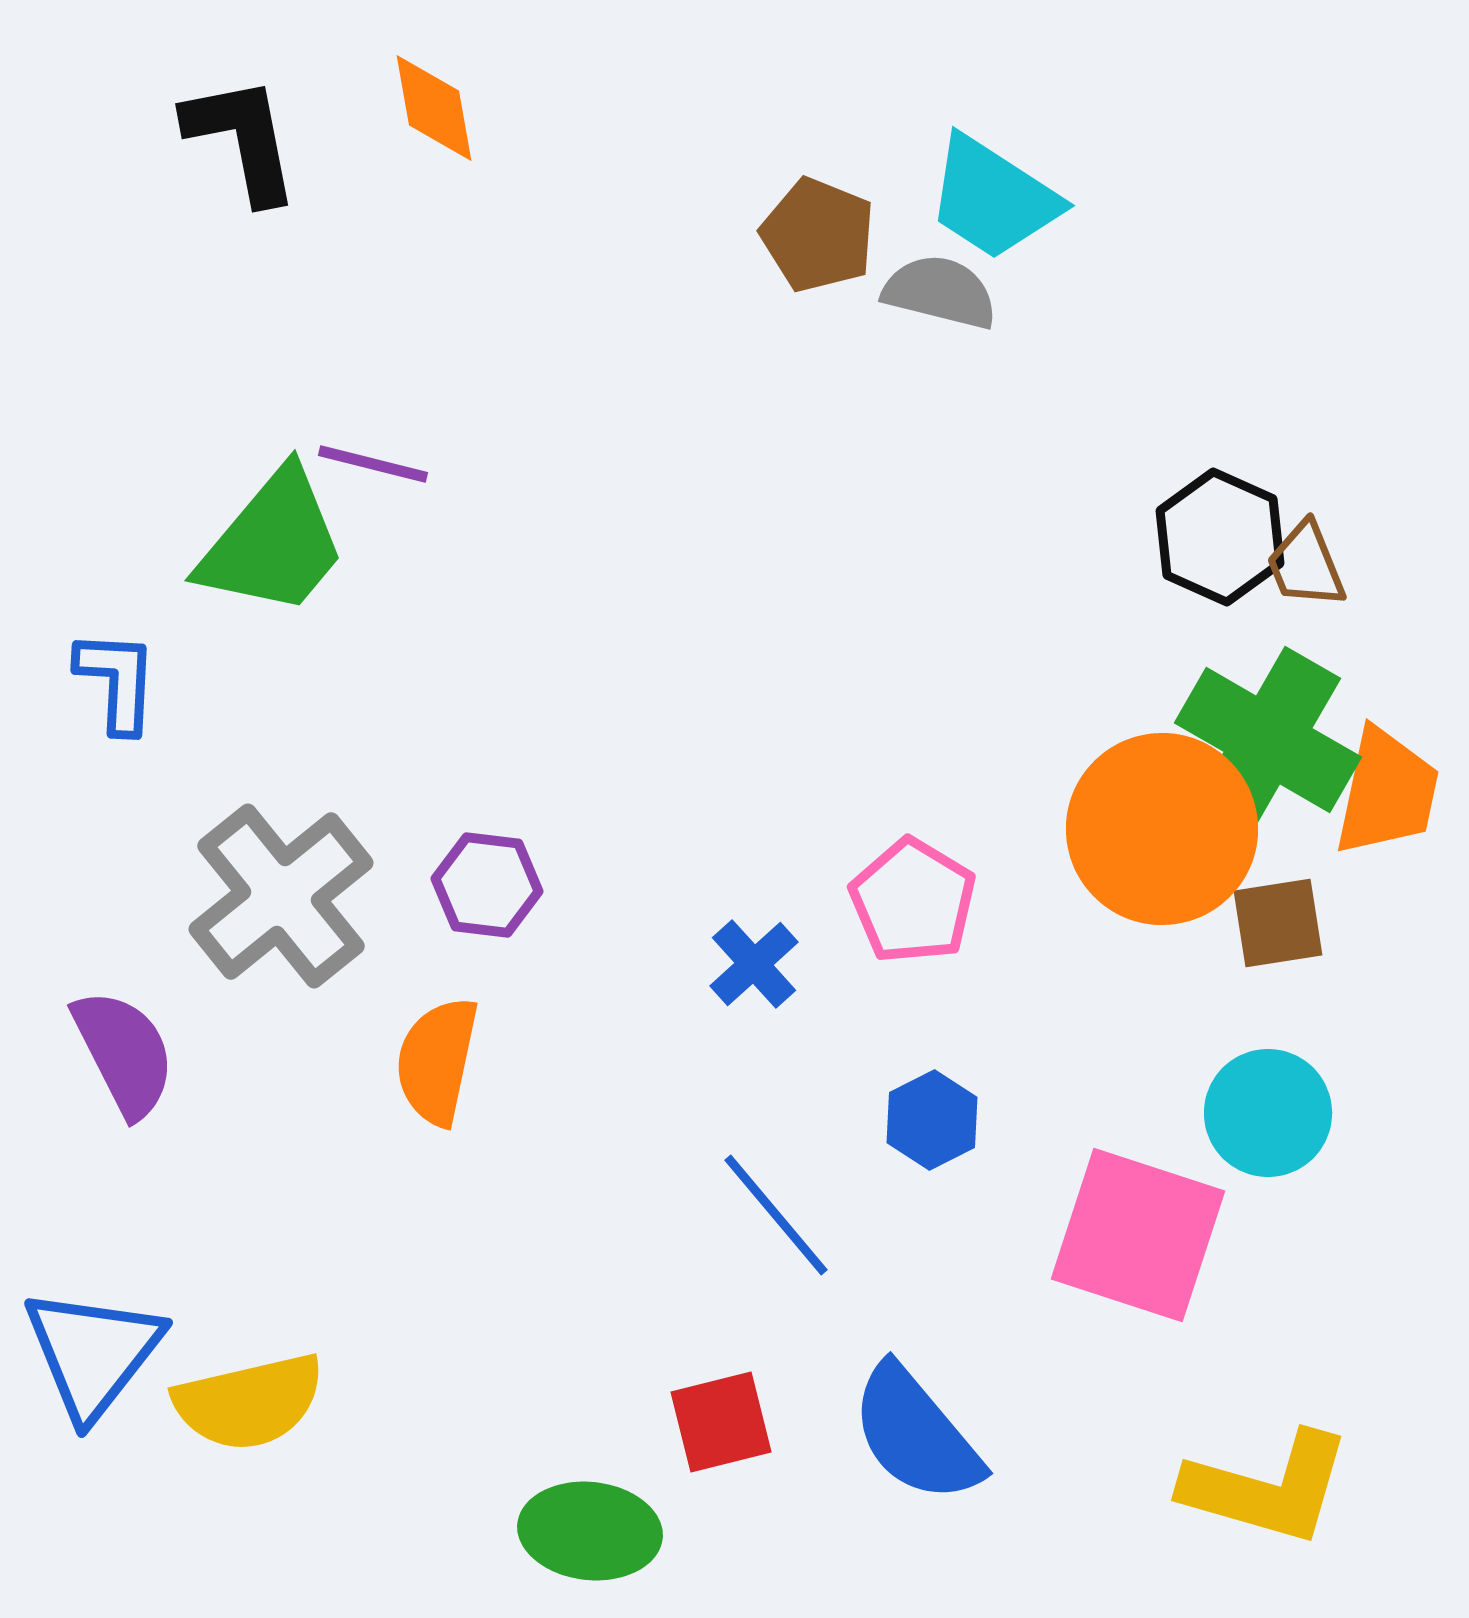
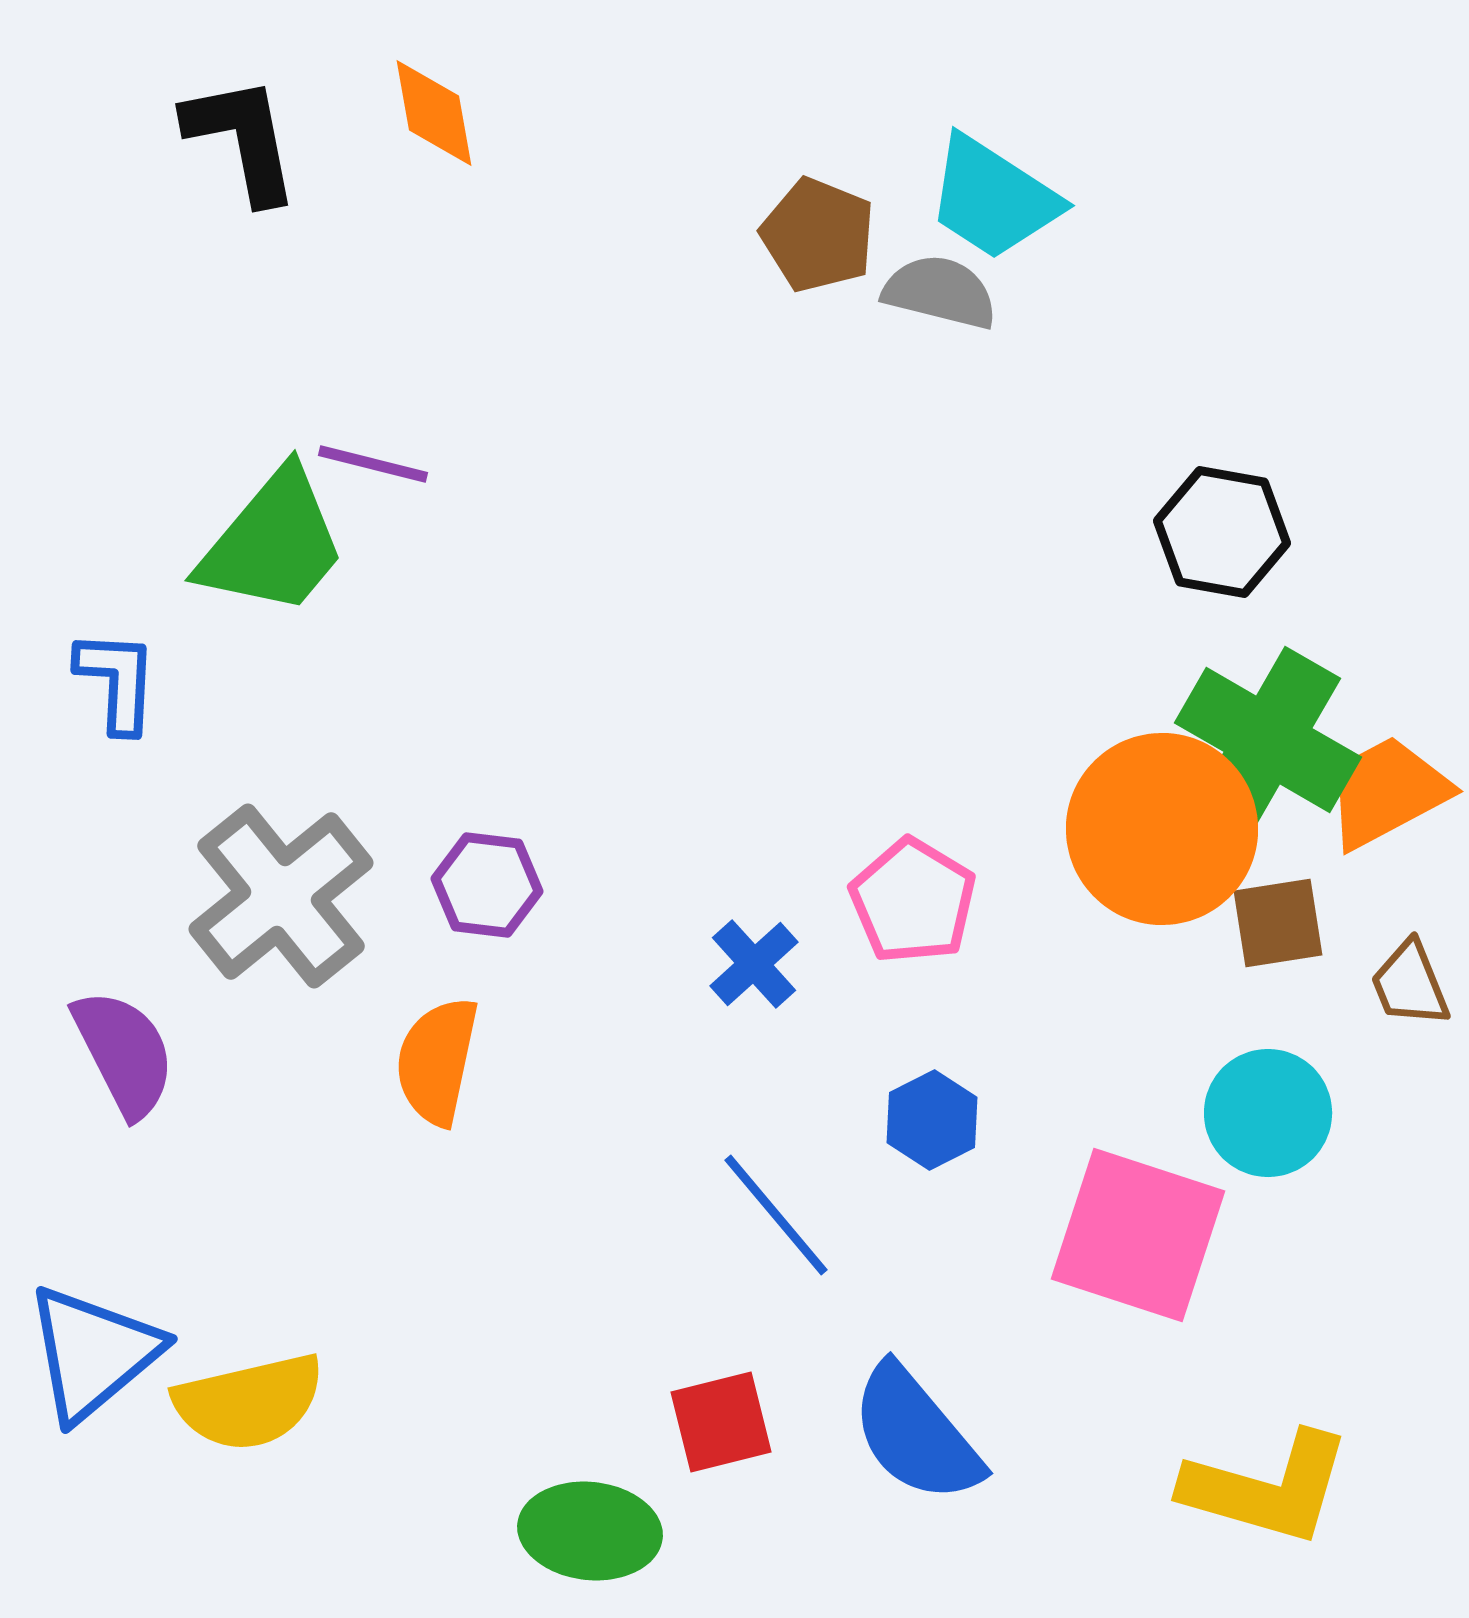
orange diamond: moved 5 px down
black hexagon: moved 2 px right, 5 px up; rotated 14 degrees counterclockwise
brown trapezoid: moved 104 px right, 419 px down
orange trapezoid: rotated 130 degrees counterclockwise
blue triangle: rotated 12 degrees clockwise
